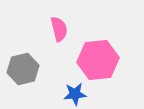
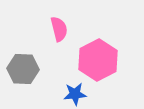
pink hexagon: rotated 21 degrees counterclockwise
gray hexagon: rotated 16 degrees clockwise
